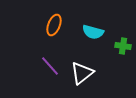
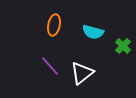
orange ellipse: rotated 10 degrees counterclockwise
green cross: rotated 35 degrees clockwise
